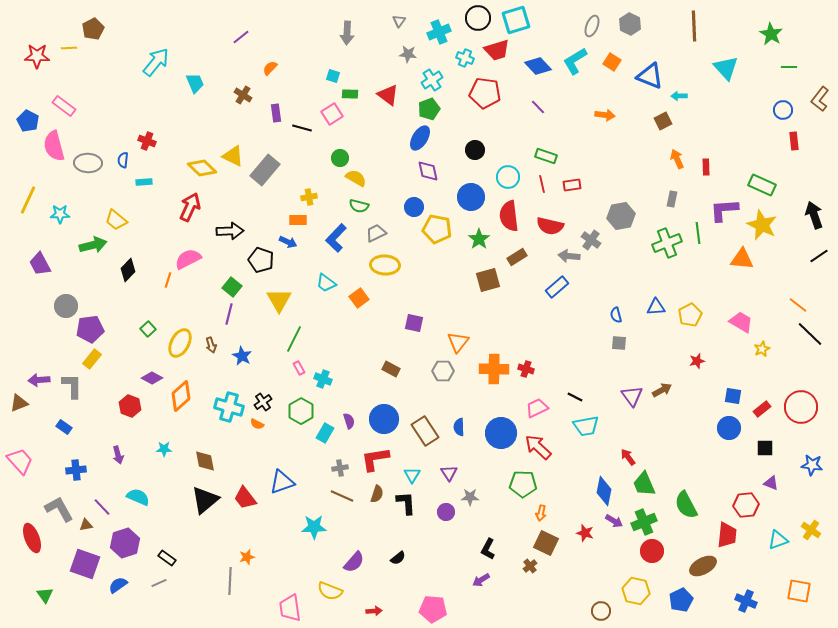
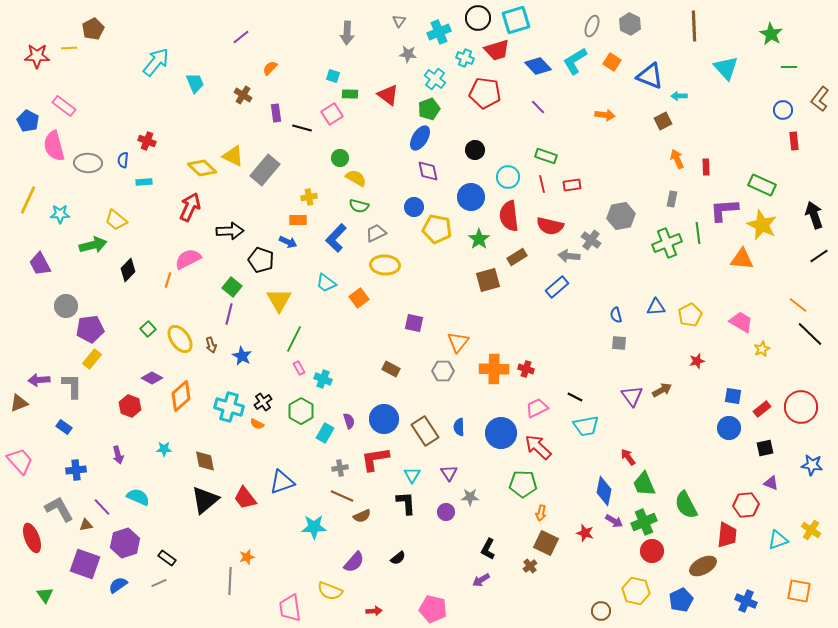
cyan cross at (432, 80): moved 3 px right, 1 px up; rotated 20 degrees counterclockwise
yellow ellipse at (180, 343): moved 4 px up; rotated 64 degrees counterclockwise
black square at (765, 448): rotated 12 degrees counterclockwise
brown semicircle at (377, 494): moved 15 px left, 22 px down; rotated 48 degrees clockwise
pink pentagon at (433, 609): rotated 8 degrees clockwise
